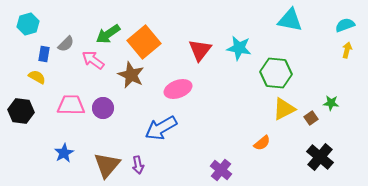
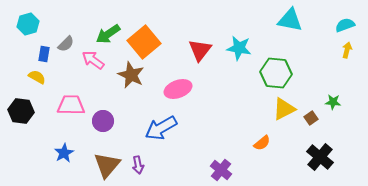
green star: moved 2 px right, 1 px up
purple circle: moved 13 px down
